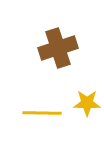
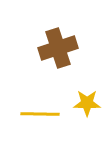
yellow line: moved 2 px left, 1 px down
